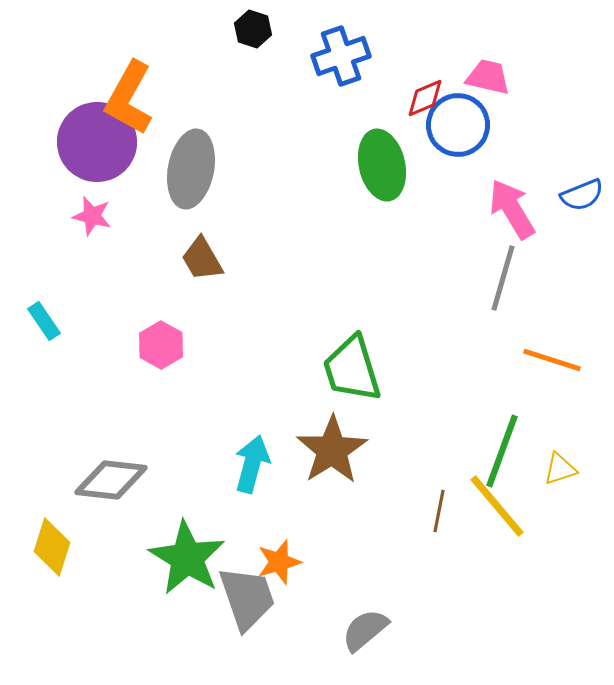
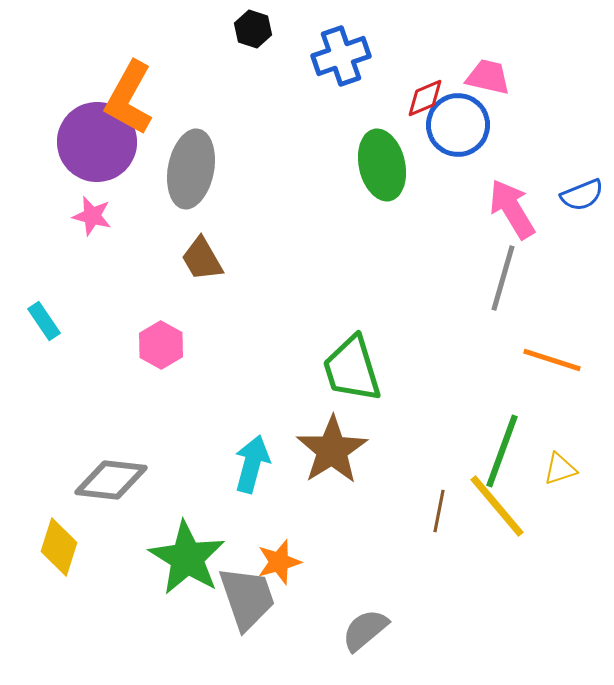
yellow diamond: moved 7 px right
